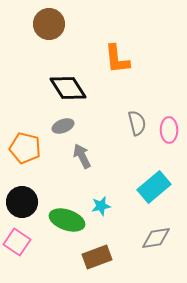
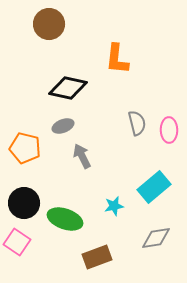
orange L-shape: rotated 12 degrees clockwise
black diamond: rotated 45 degrees counterclockwise
black circle: moved 2 px right, 1 px down
cyan star: moved 13 px right
green ellipse: moved 2 px left, 1 px up
